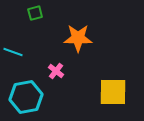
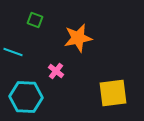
green square: moved 7 px down; rotated 35 degrees clockwise
orange star: rotated 12 degrees counterclockwise
yellow square: moved 1 px down; rotated 8 degrees counterclockwise
cyan hexagon: rotated 12 degrees clockwise
